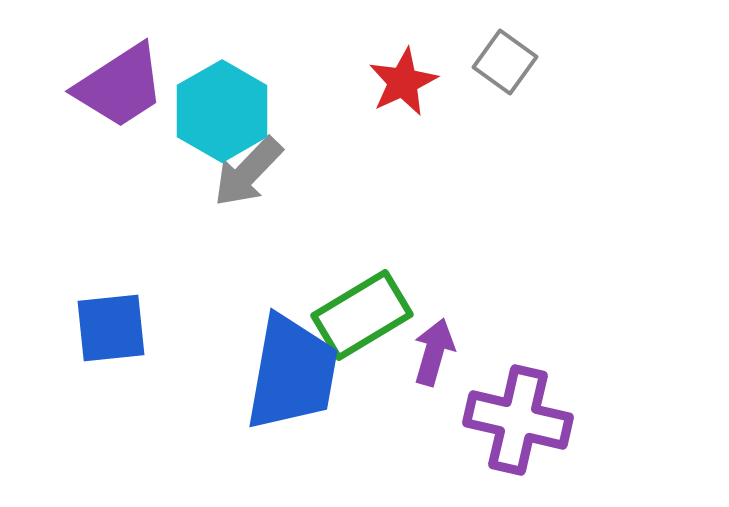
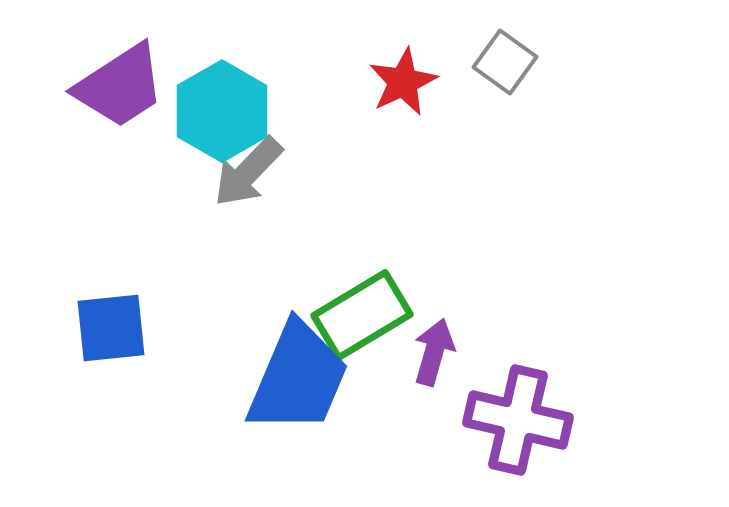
blue trapezoid: moved 6 px right, 5 px down; rotated 13 degrees clockwise
